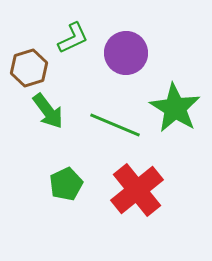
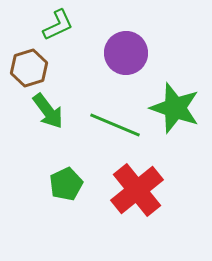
green L-shape: moved 15 px left, 13 px up
green star: rotated 12 degrees counterclockwise
